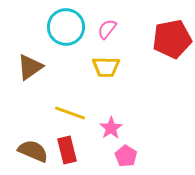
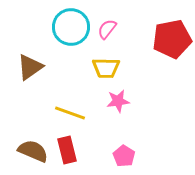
cyan circle: moved 5 px right
yellow trapezoid: moved 1 px down
pink star: moved 7 px right, 27 px up; rotated 25 degrees clockwise
pink pentagon: moved 2 px left
